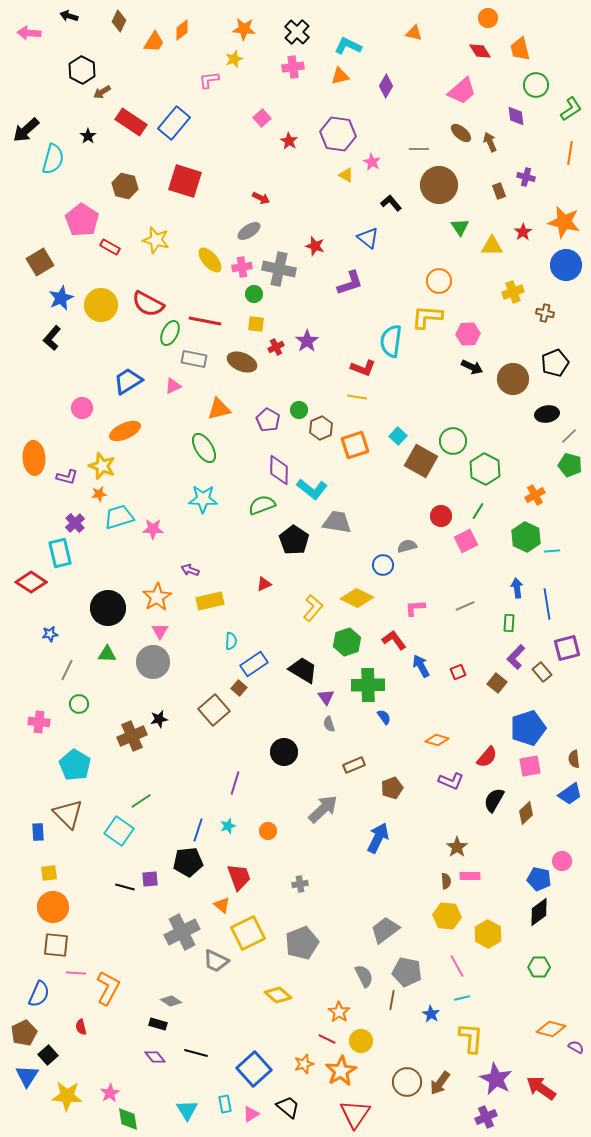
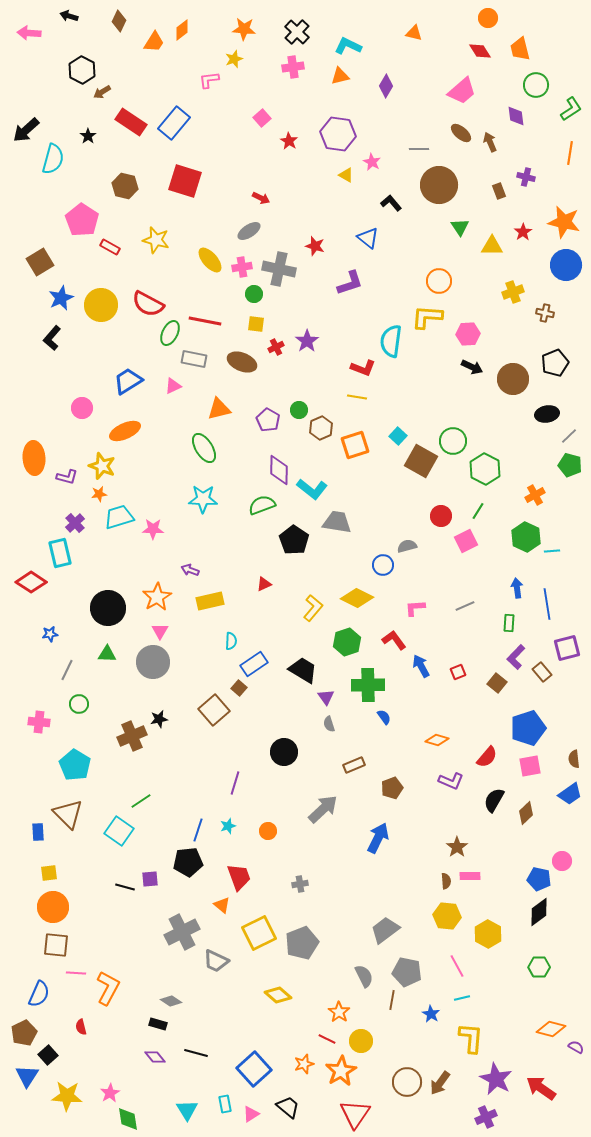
yellow square at (248, 933): moved 11 px right
